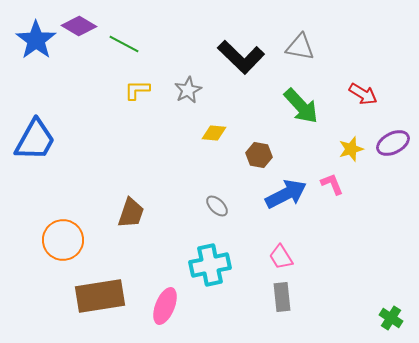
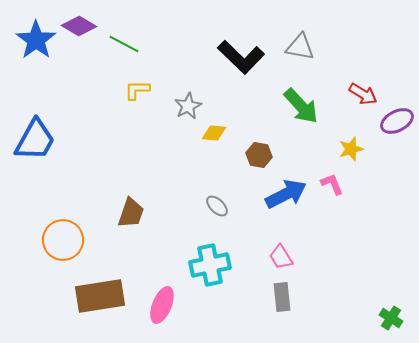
gray star: moved 16 px down
purple ellipse: moved 4 px right, 22 px up
pink ellipse: moved 3 px left, 1 px up
